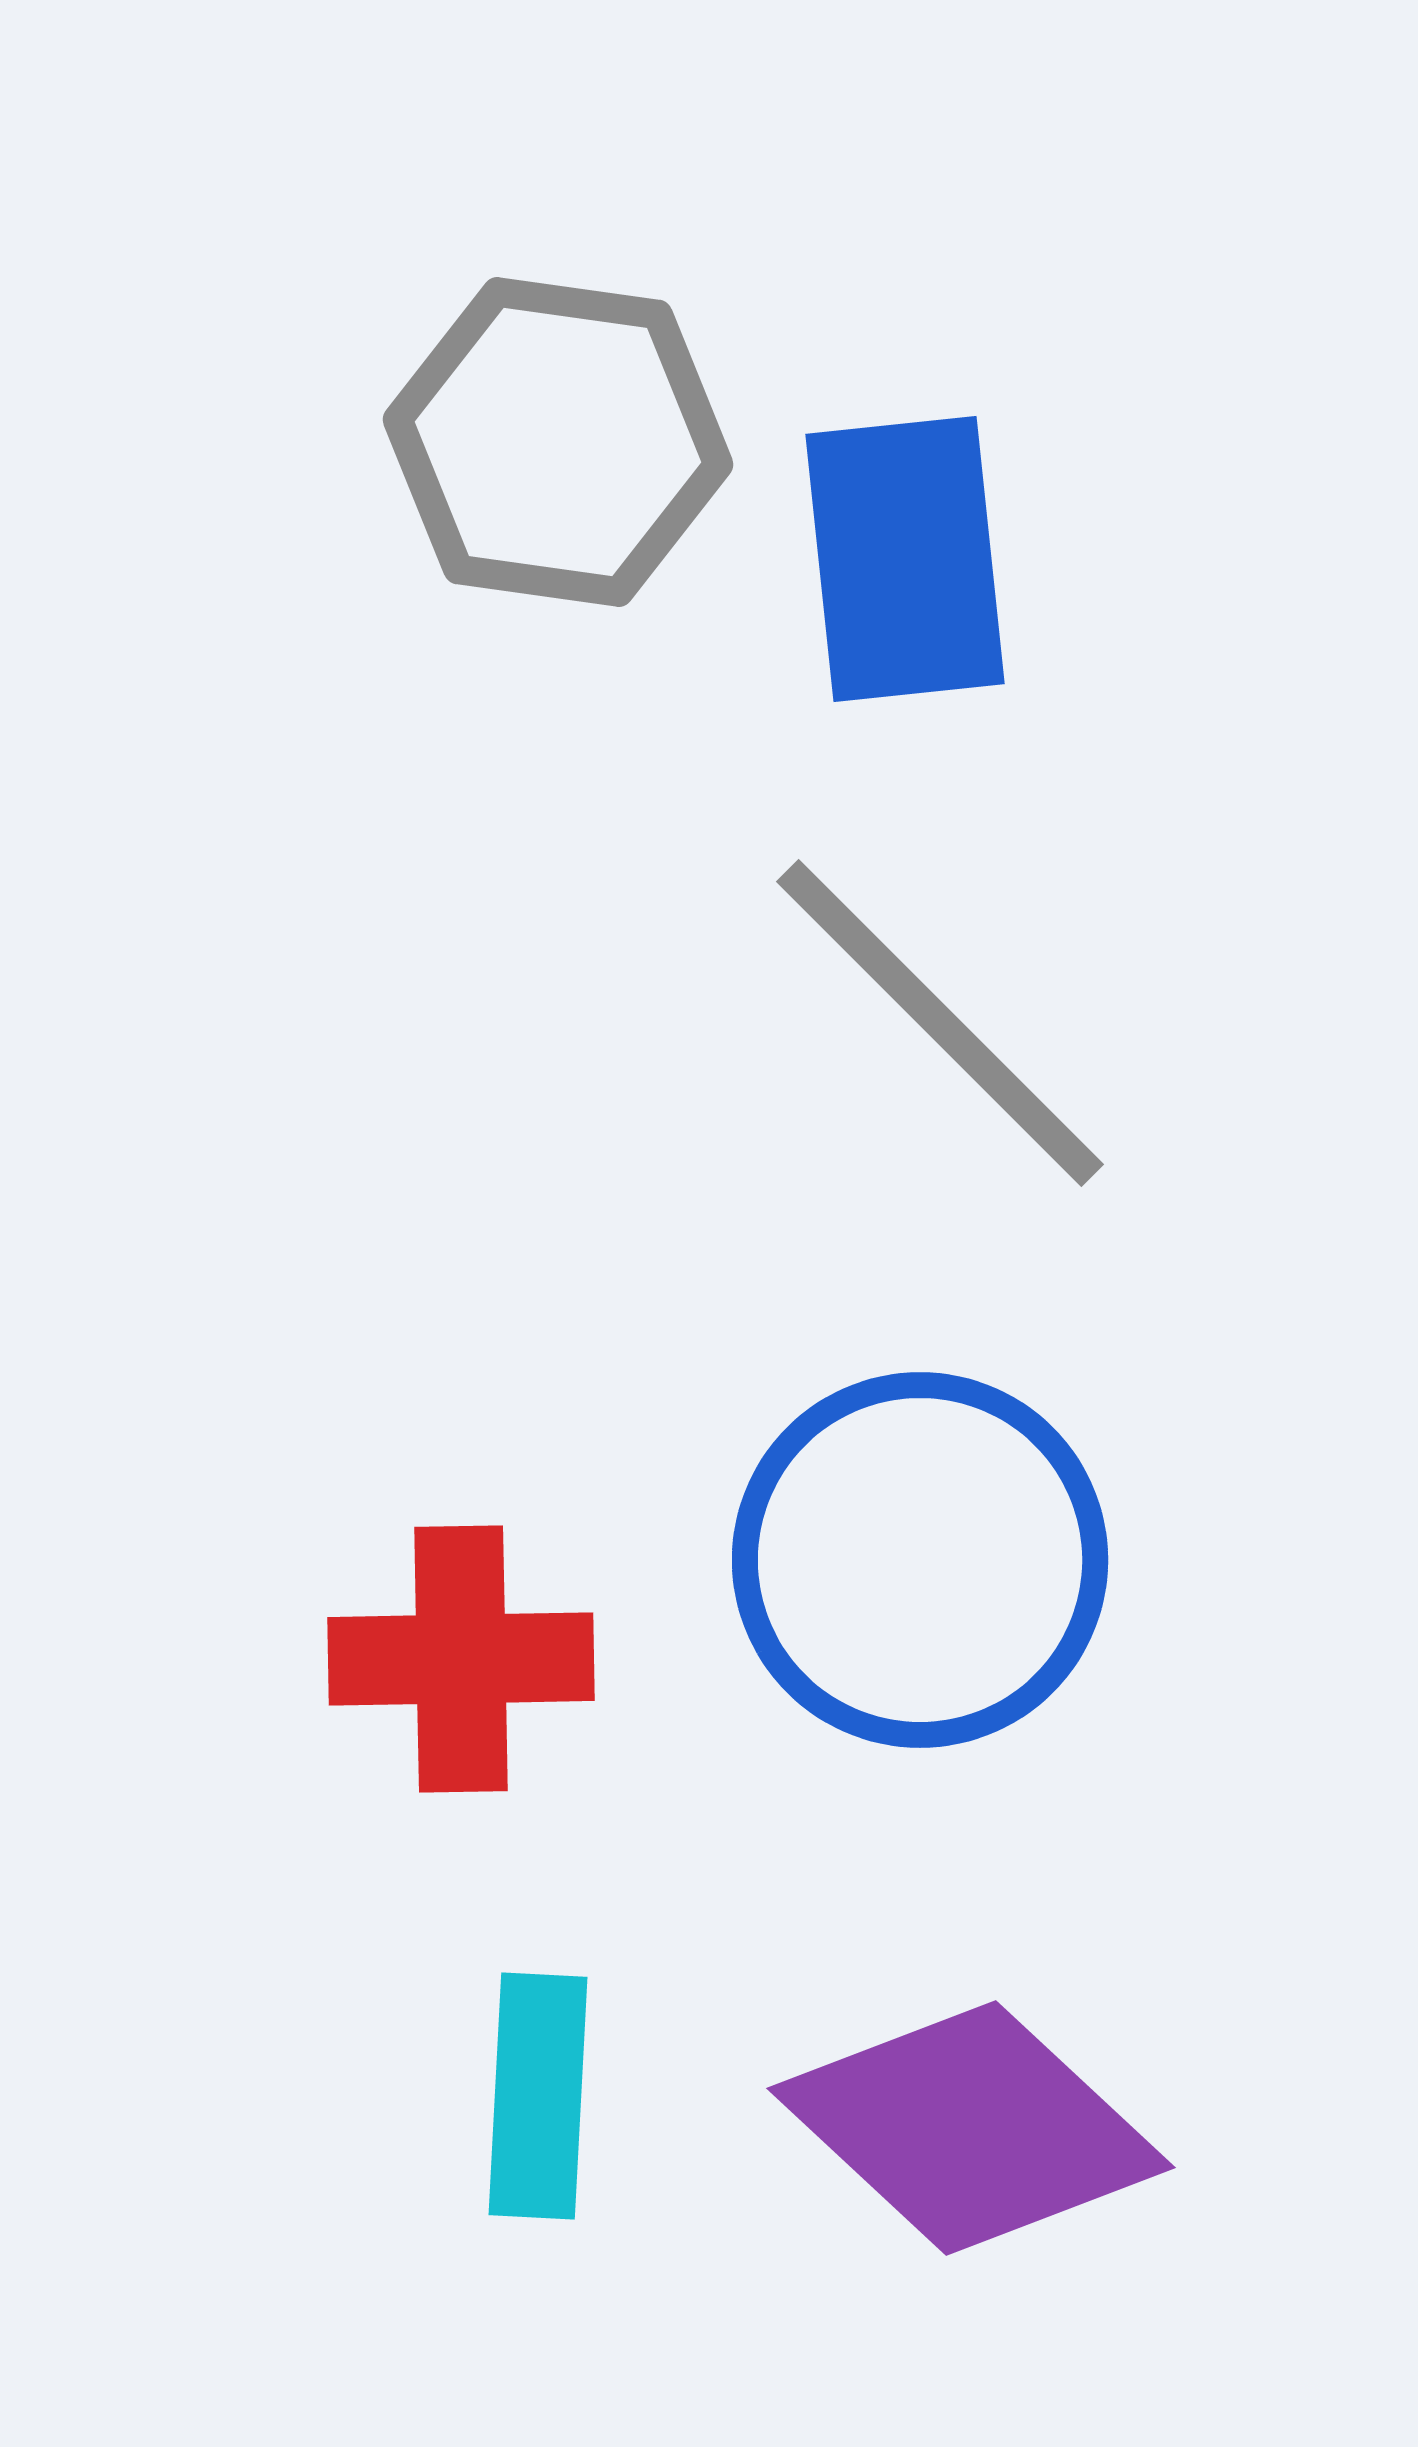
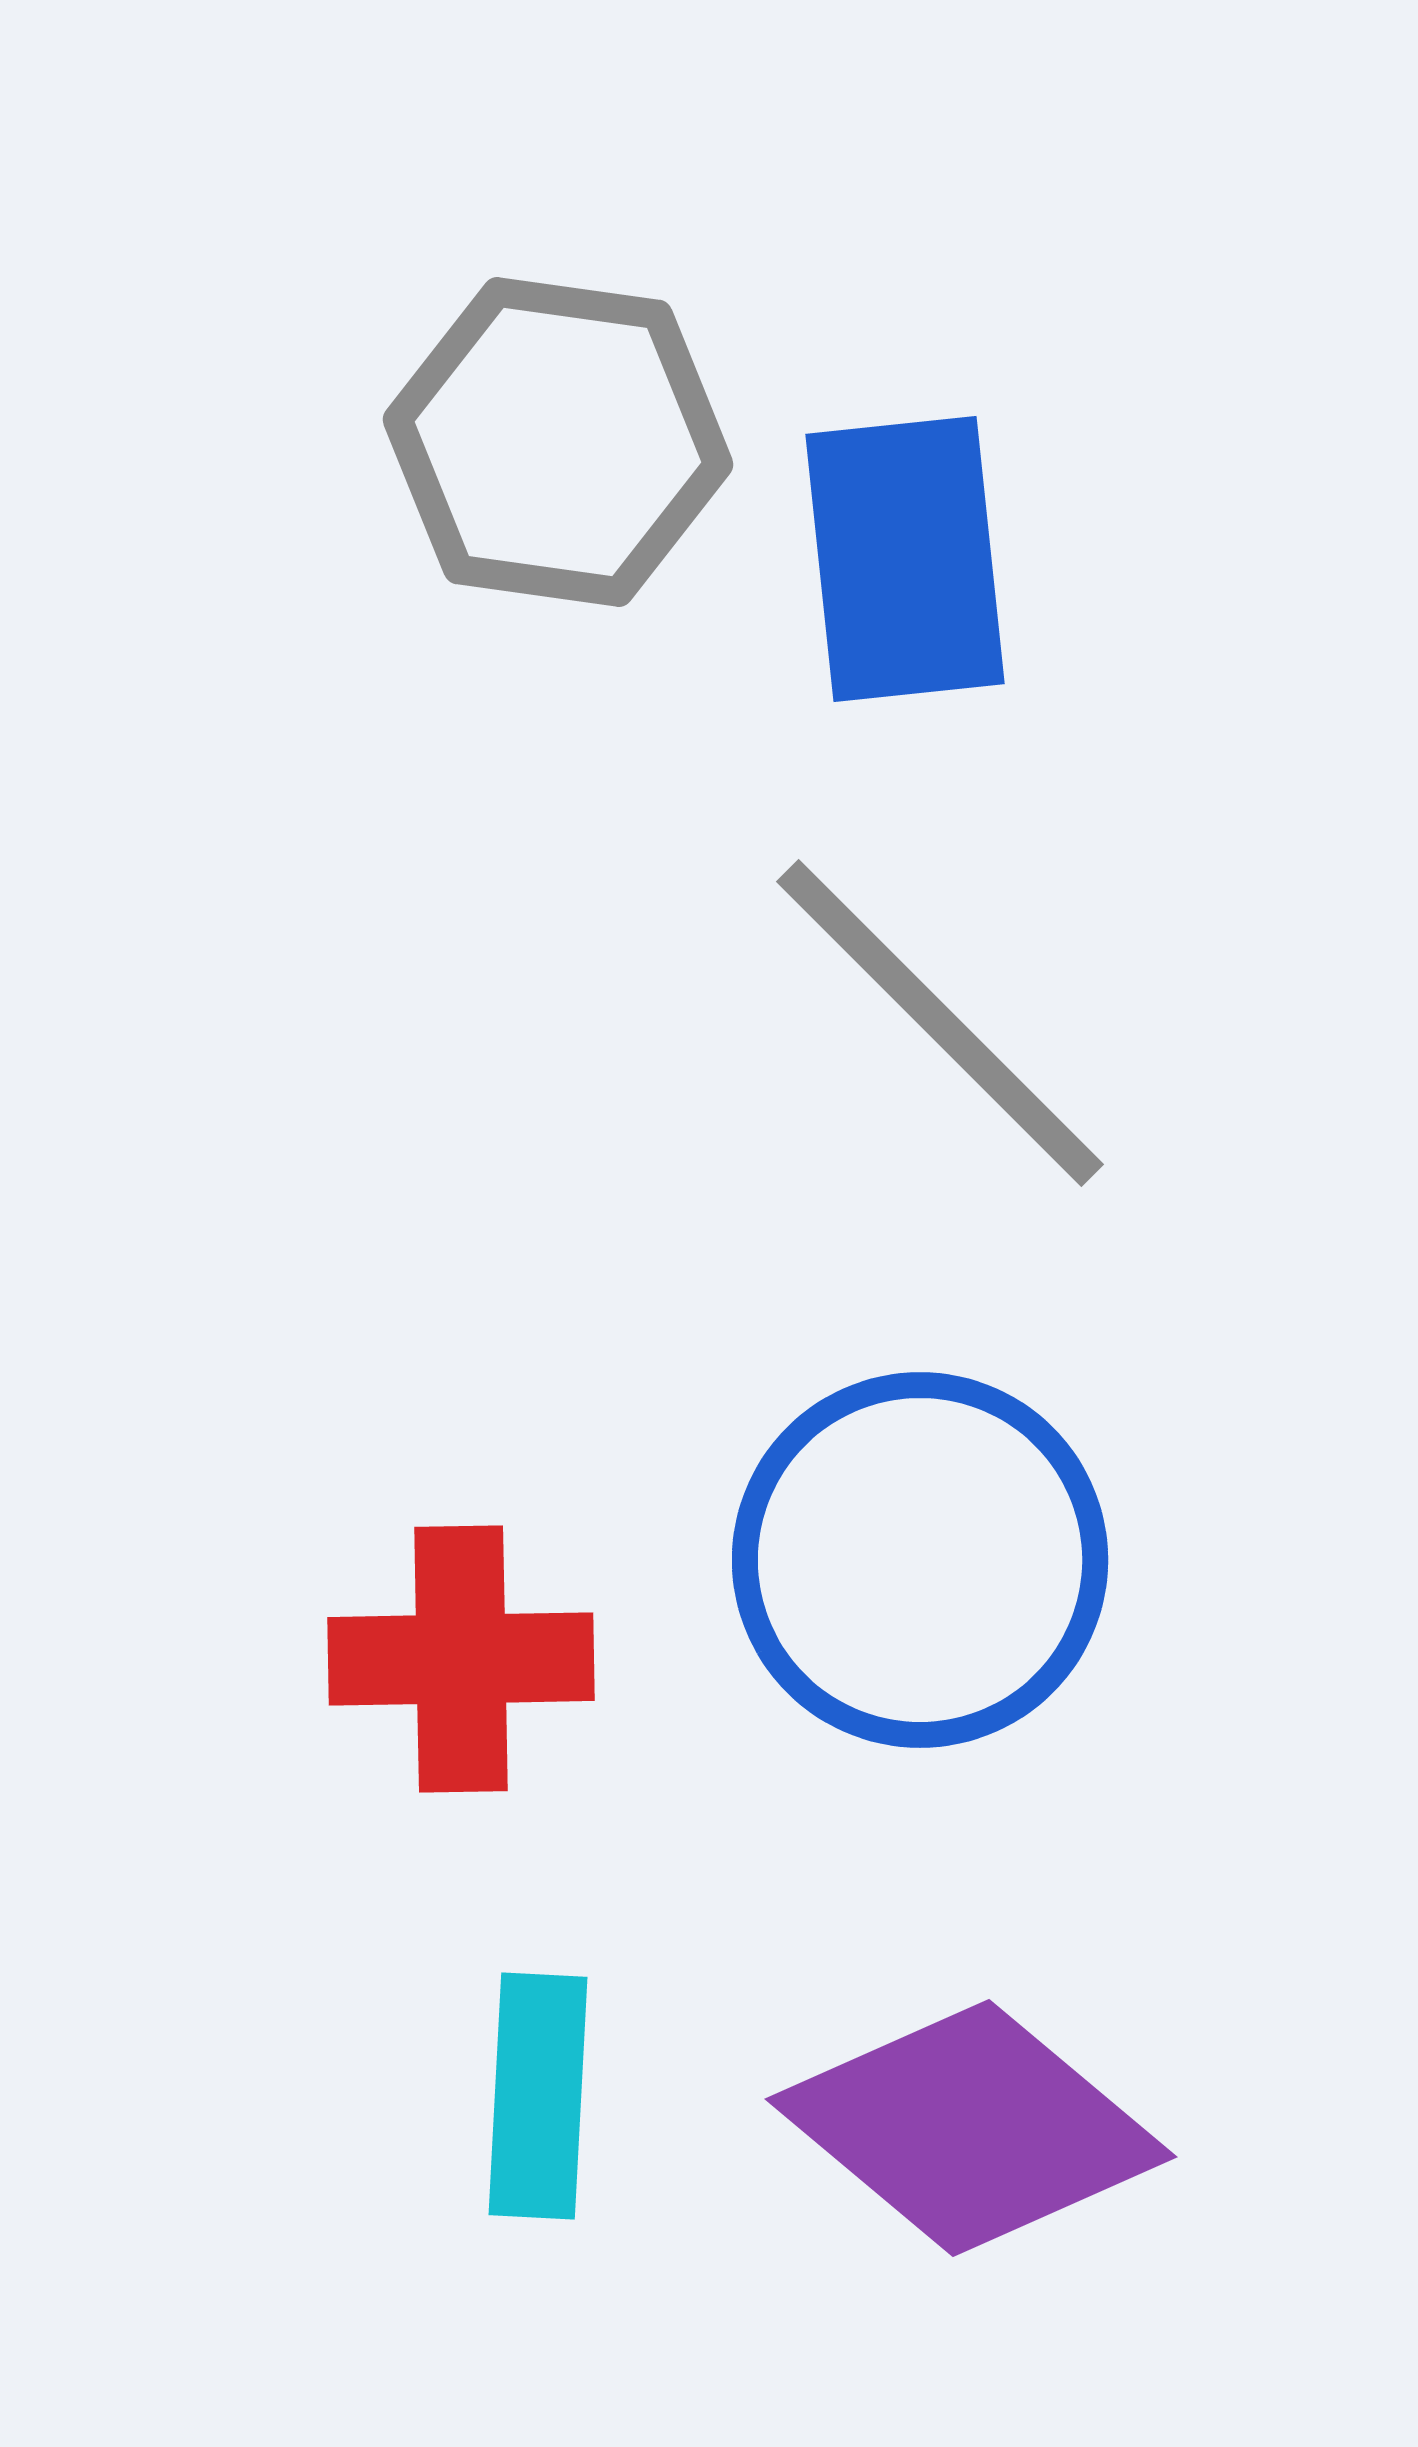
purple diamond: rotated 3 degrees counterclockwise
